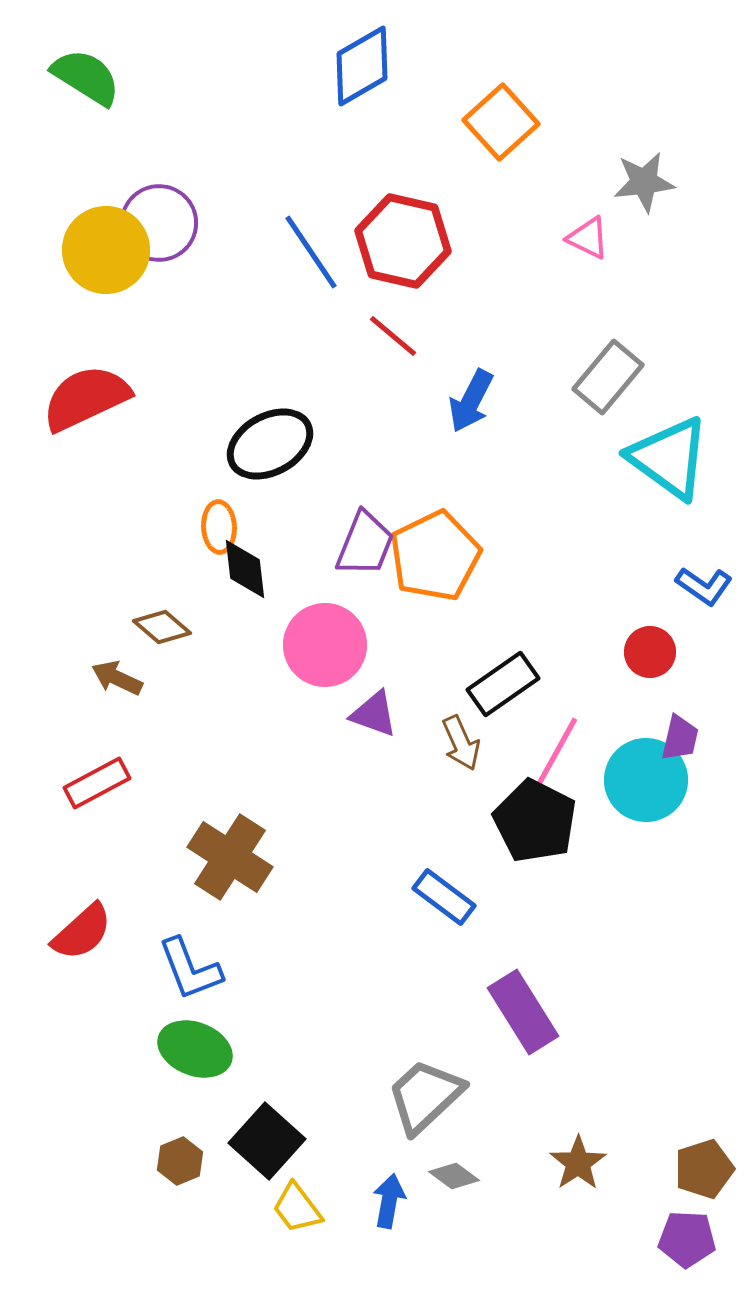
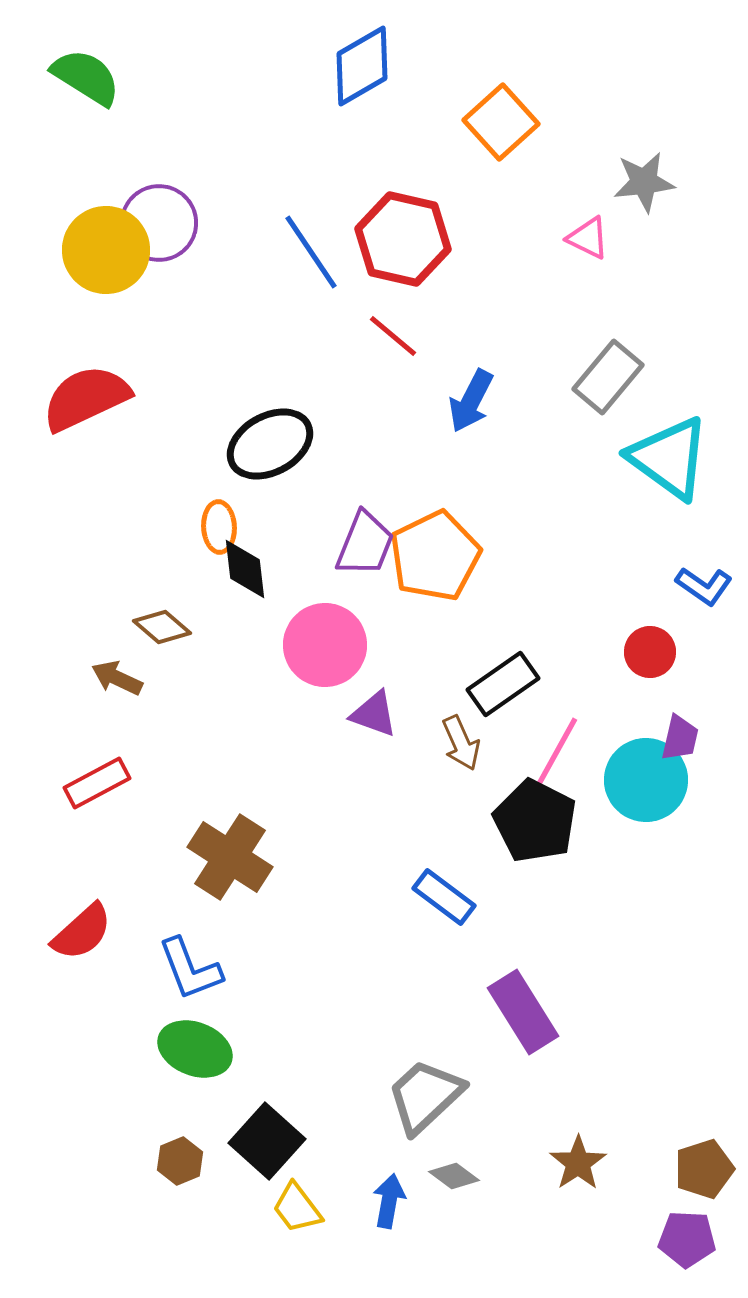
red hexagon at (403, 241): moved 2 px up
